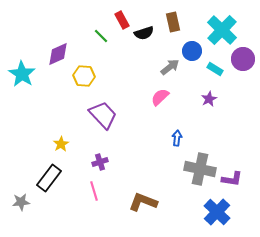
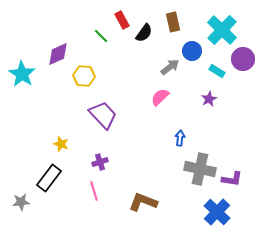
black semicircle: rotated 36 degrees counterclockwise
cyan rectangle: moved 2 px right, 2 px down
blue arrow: moved 3 px right
yellow star: rotated 21 degrees counterclockwise
